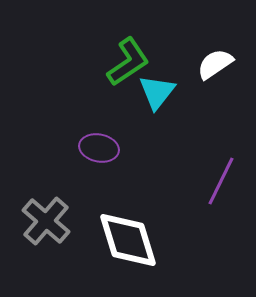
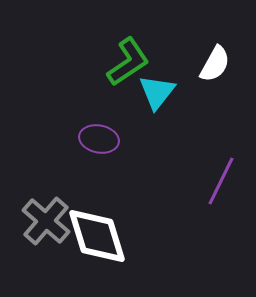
white semicircle: rotated 153 degrees clockwise
purple ellipse: moved 9 px up
white diamond: moved 31 px left, 4 px up
